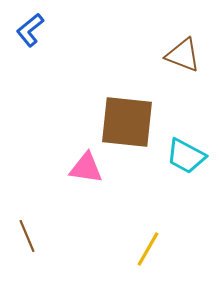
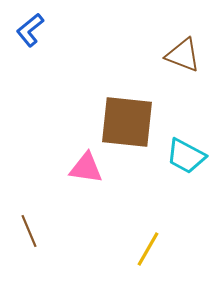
brown line: moved 2 px right, 5 px up
